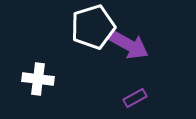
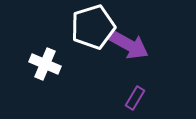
white cross: moved 7 px right, 15 px up; rotated 16 degrees clockwise
purple rectangle: rotated 30 degrees counterclockwise
